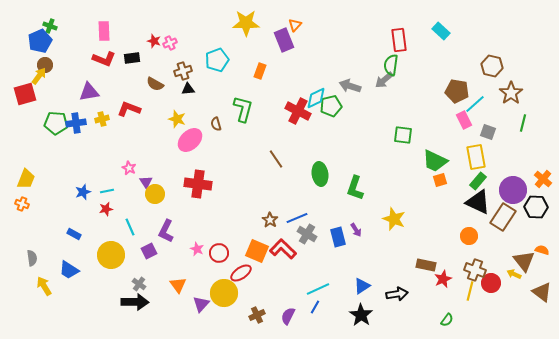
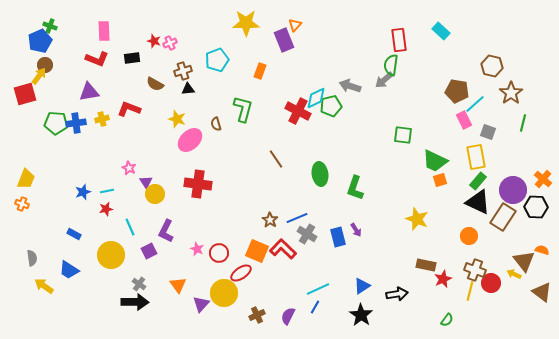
red L-shape at (104, 59): moved 7 px left
yellow star at (394, 219): moved 23 px right
yellow arrow at (44, 286): rotated 24 degrees counterclockwise
